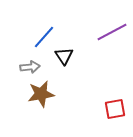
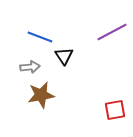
blue line: moved 4 px left; rotated 70 degrees clockwise
brown star: moved 1 px down
red square: moved 1 px down
